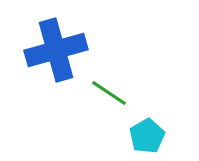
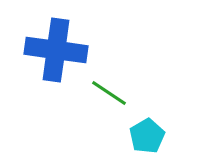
blue cross: rotated 24 degrees clockwise
